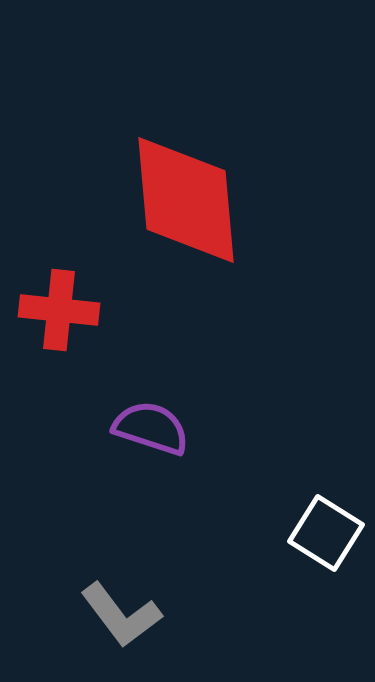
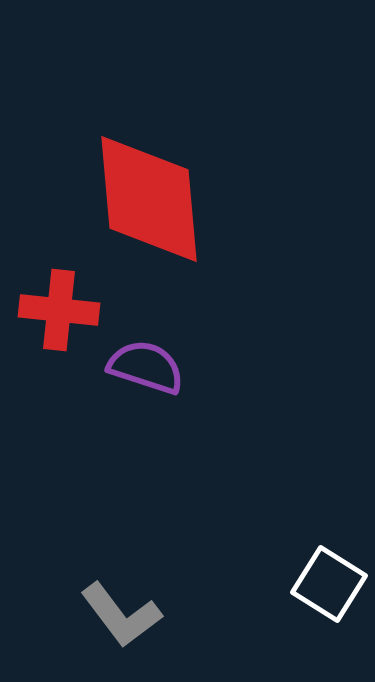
red diamond: moved 37 px left, 1 px up
purple semicircle: moved 5 px left, 61 px up
white square: moved 3 px right, 51 px down
